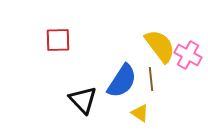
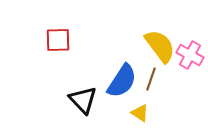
pink cross: moved 2 px right
brown line: rotated 25 degrees clockwise
